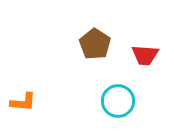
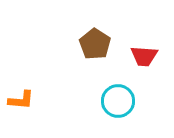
red trapezoid: moved 1 px left, 1 px down
orange L-shape: moved 2 px left, 2 px up
